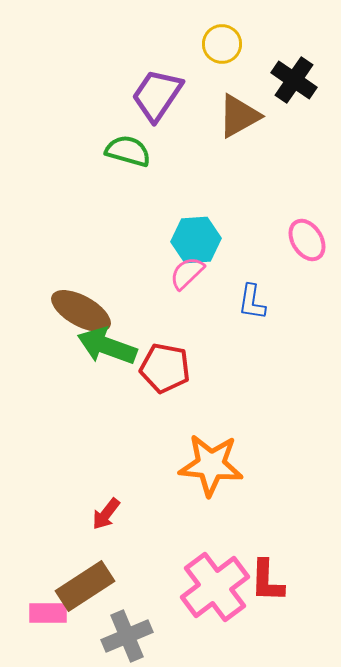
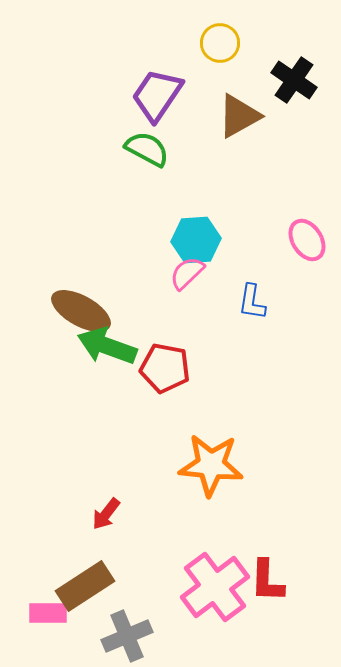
yellow circle: moved 2 px left, 1 px up
green semicircle: moved 19 px right, 2 px up; rotated 12 degrees clockwise
